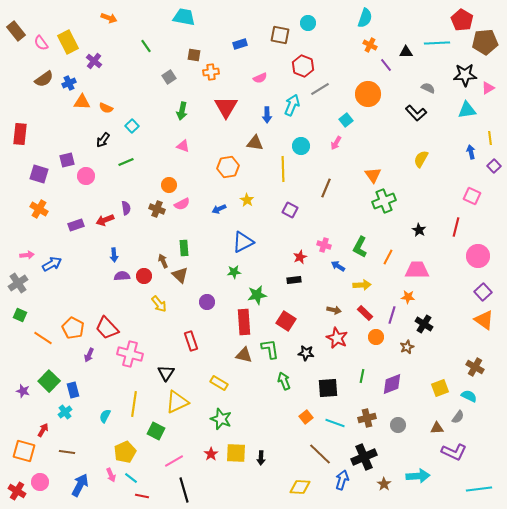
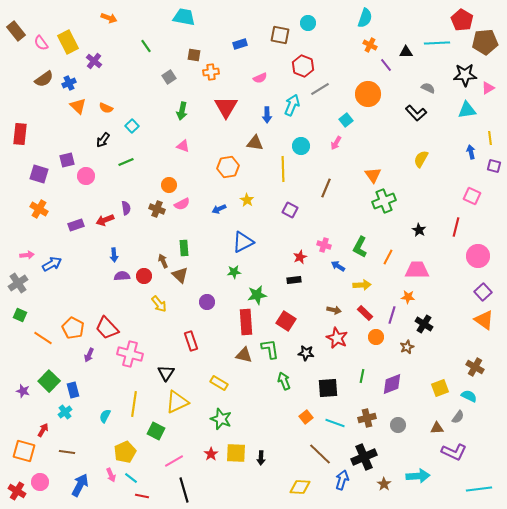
orange triangle at (82, 102): moved 4 px left, 4 px down; rotated 42 degrees clockwise
purple square at (494, 166): rotated 32 degrees counterclockwise
red rectangle at (244, 322): moved 2 px right
